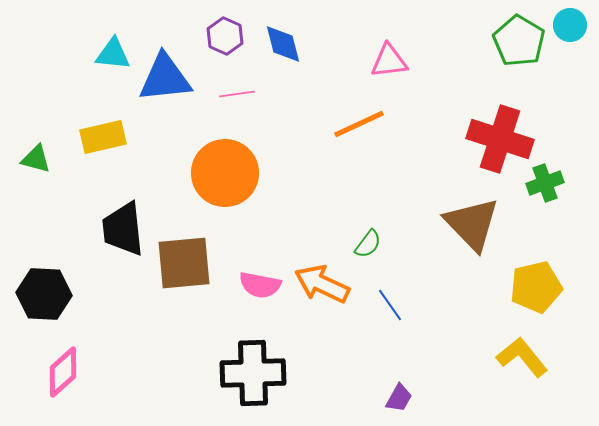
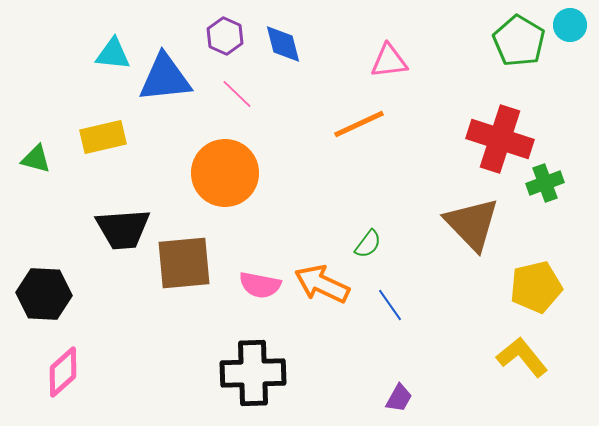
pink line: rotated 52 degrees clockwise
black trapezoid: rotated 88 degrees counterclockwise
